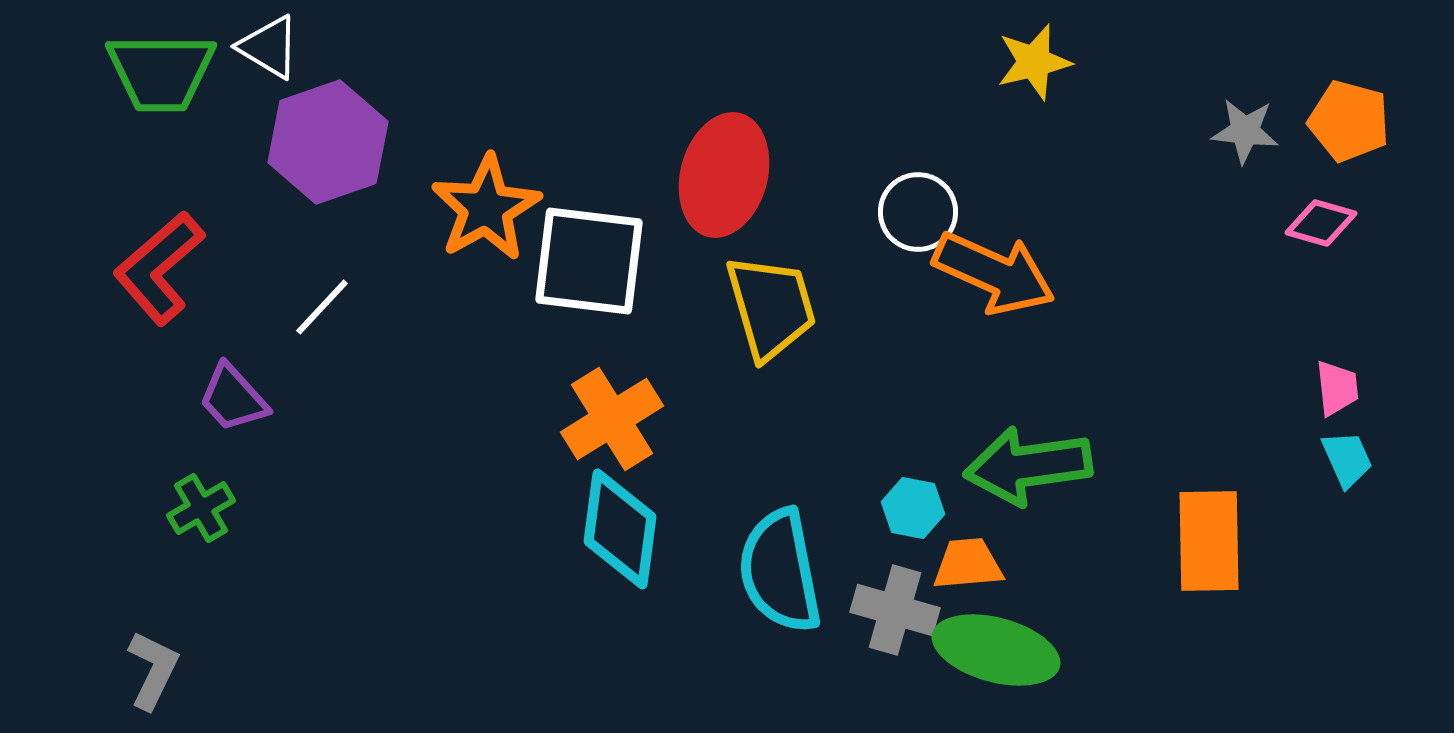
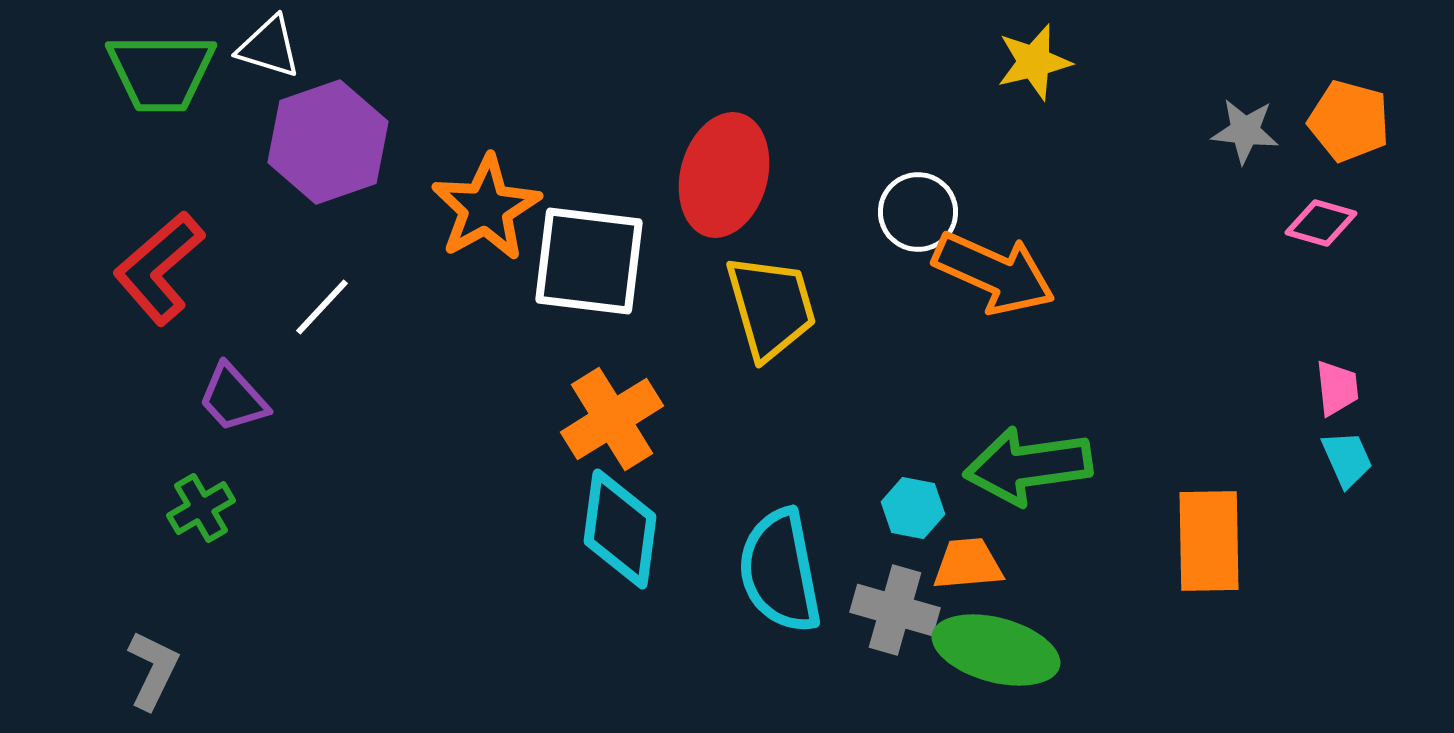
white triangle: rotated 14 degrees counterclockwise
